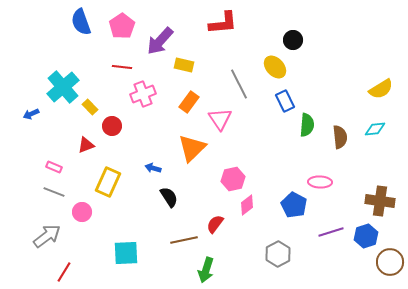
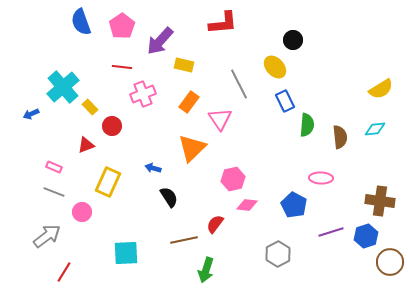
pink ellipse at (320, 182): moved 1 px right, 4 px up
pink diamond at (247, 205): rotated 45 degrees clockwise
